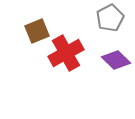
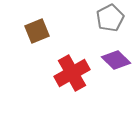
red cross: moved 6 px right, 20 px down
